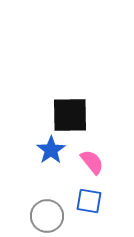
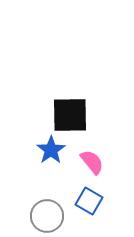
blue square: rotated 20 degrees clockwise
